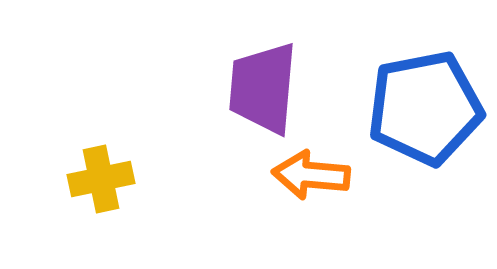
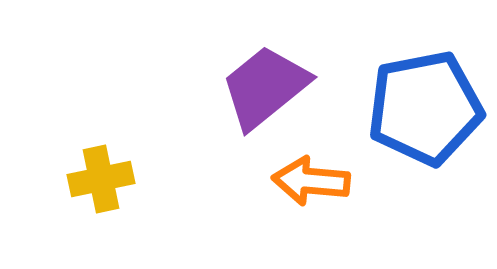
purple trapezoid: moved 2 px right, 1 px up; rotated 46 degrees clockwise
orange arrow: moved 6 px down
